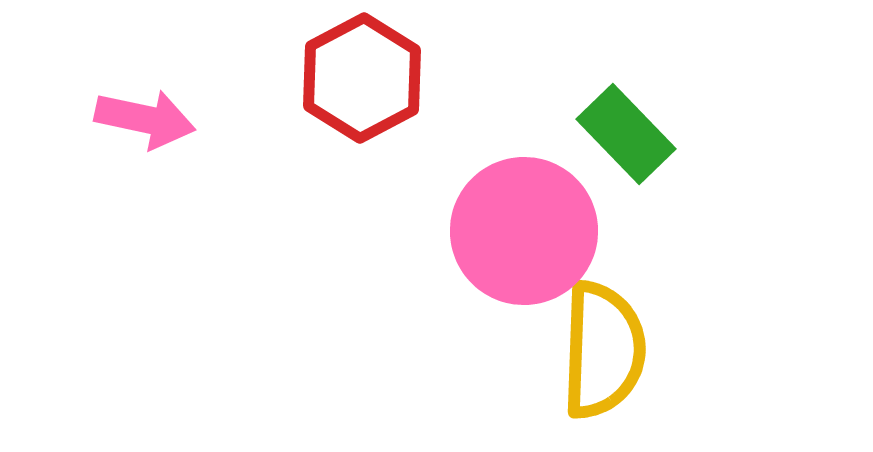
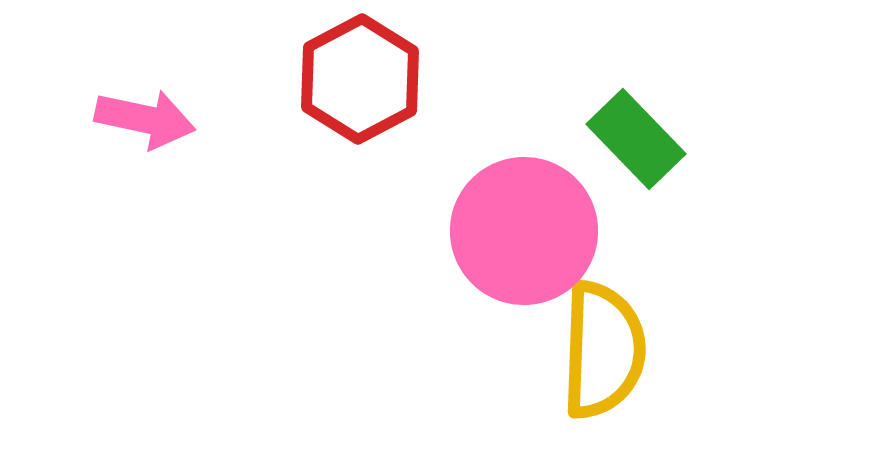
red hexagon: moved 2 px left, 1 px down
green rectangle: moved 10 px right, 5 px down
